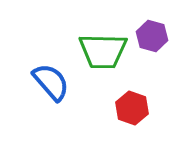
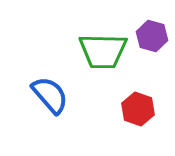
blue semicircle: moved 1 px left, 13 px down
red hexagon: moved 6 px right, 1 px down
